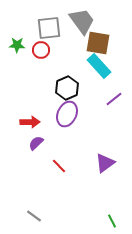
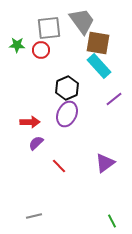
gray line: rotated 49 degrees counterclockwise
